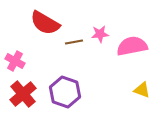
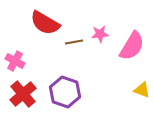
pink semicircle: rotated 132 degrees clockwise
